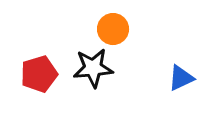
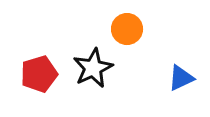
orange circle: moved 14 px right
black star: rotated 21 degrees counterclockwise
